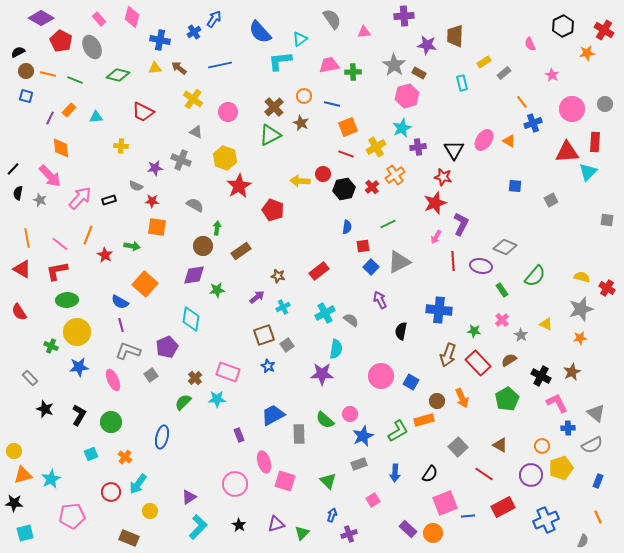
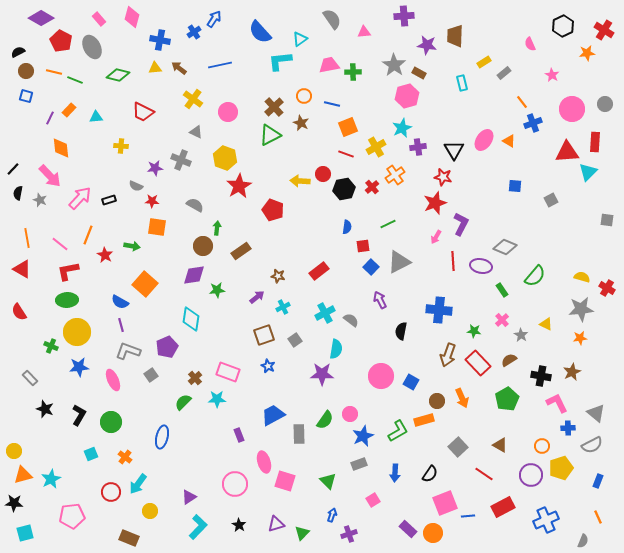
orange line at (48, 74): moved 6 px right, 2 px up
red L-shape at (57, 271): moved 11 px right
gray star at (581, 309): rotated 10 degrees clockwise
gray square at (287, 345): moved 8 px right, 5 px up
black cross at (541, 376): rotated 18 degrees counterclockwise
green semicircle at (325, 420): rotated 96 degrees counterclockwise
